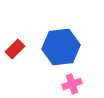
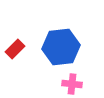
pink cross: rotated 24 degrees clockwise
